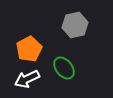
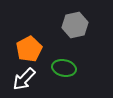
green ellipse: rotated 40 degrees counterclockwise
white arrow: moved 3 px left; rotated 20 degrees counterclockwise
